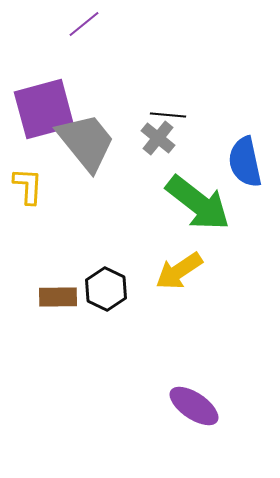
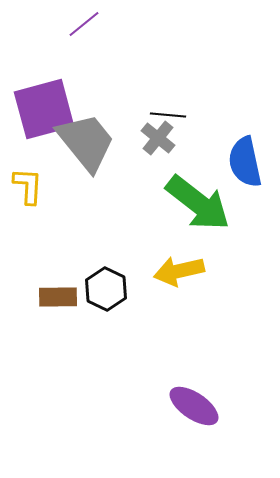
yellow arrow: rotated 21 degrees clockwise
